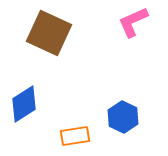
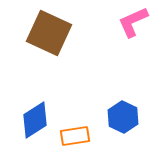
blue diamond: moved 11 px right, 16 px down
